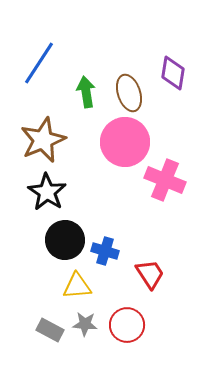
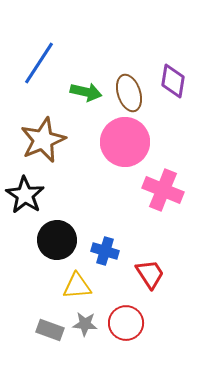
purple diamond: moved 8 px down
green arrow: rotated 112 degrees clockwise
pink cross: moved 2 px left, 10 px down
black star: moved 22 px left, 3 px down
black circle: moved 8 px left
red circle: moved 1 px left, 2 px up
gray rectangle: rotated 8 degrees counterclockwise
